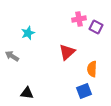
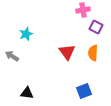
pink cross: moved 4 px right, 9 px up
cyan star: moved 2 px left, 1 px down
red triangle: rotated 24 degrees counterclockwise
orange semicircle: moved 1 px right, 16 px up
